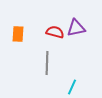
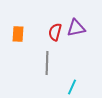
red semicircle: rotated 90 degrees counterclockwise
